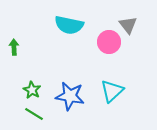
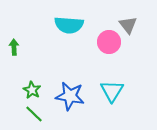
cyan semicircle: rotated 8 degrees counterclockwise
cyan triangle: rotated 15 degrees counterclockwise
green line: rotated 12 degrees clockwise
